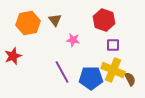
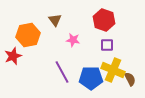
orange hexagon: moved 12 px down
purple square: moved 6 px left
